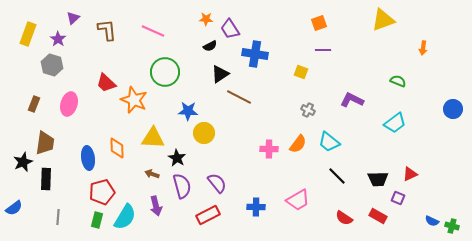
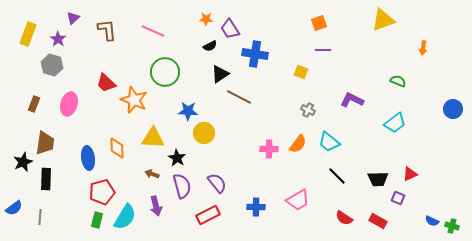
red rectangle at (378, 216): moved 5 px down
gray line at (58, 217): moved 18 px left
